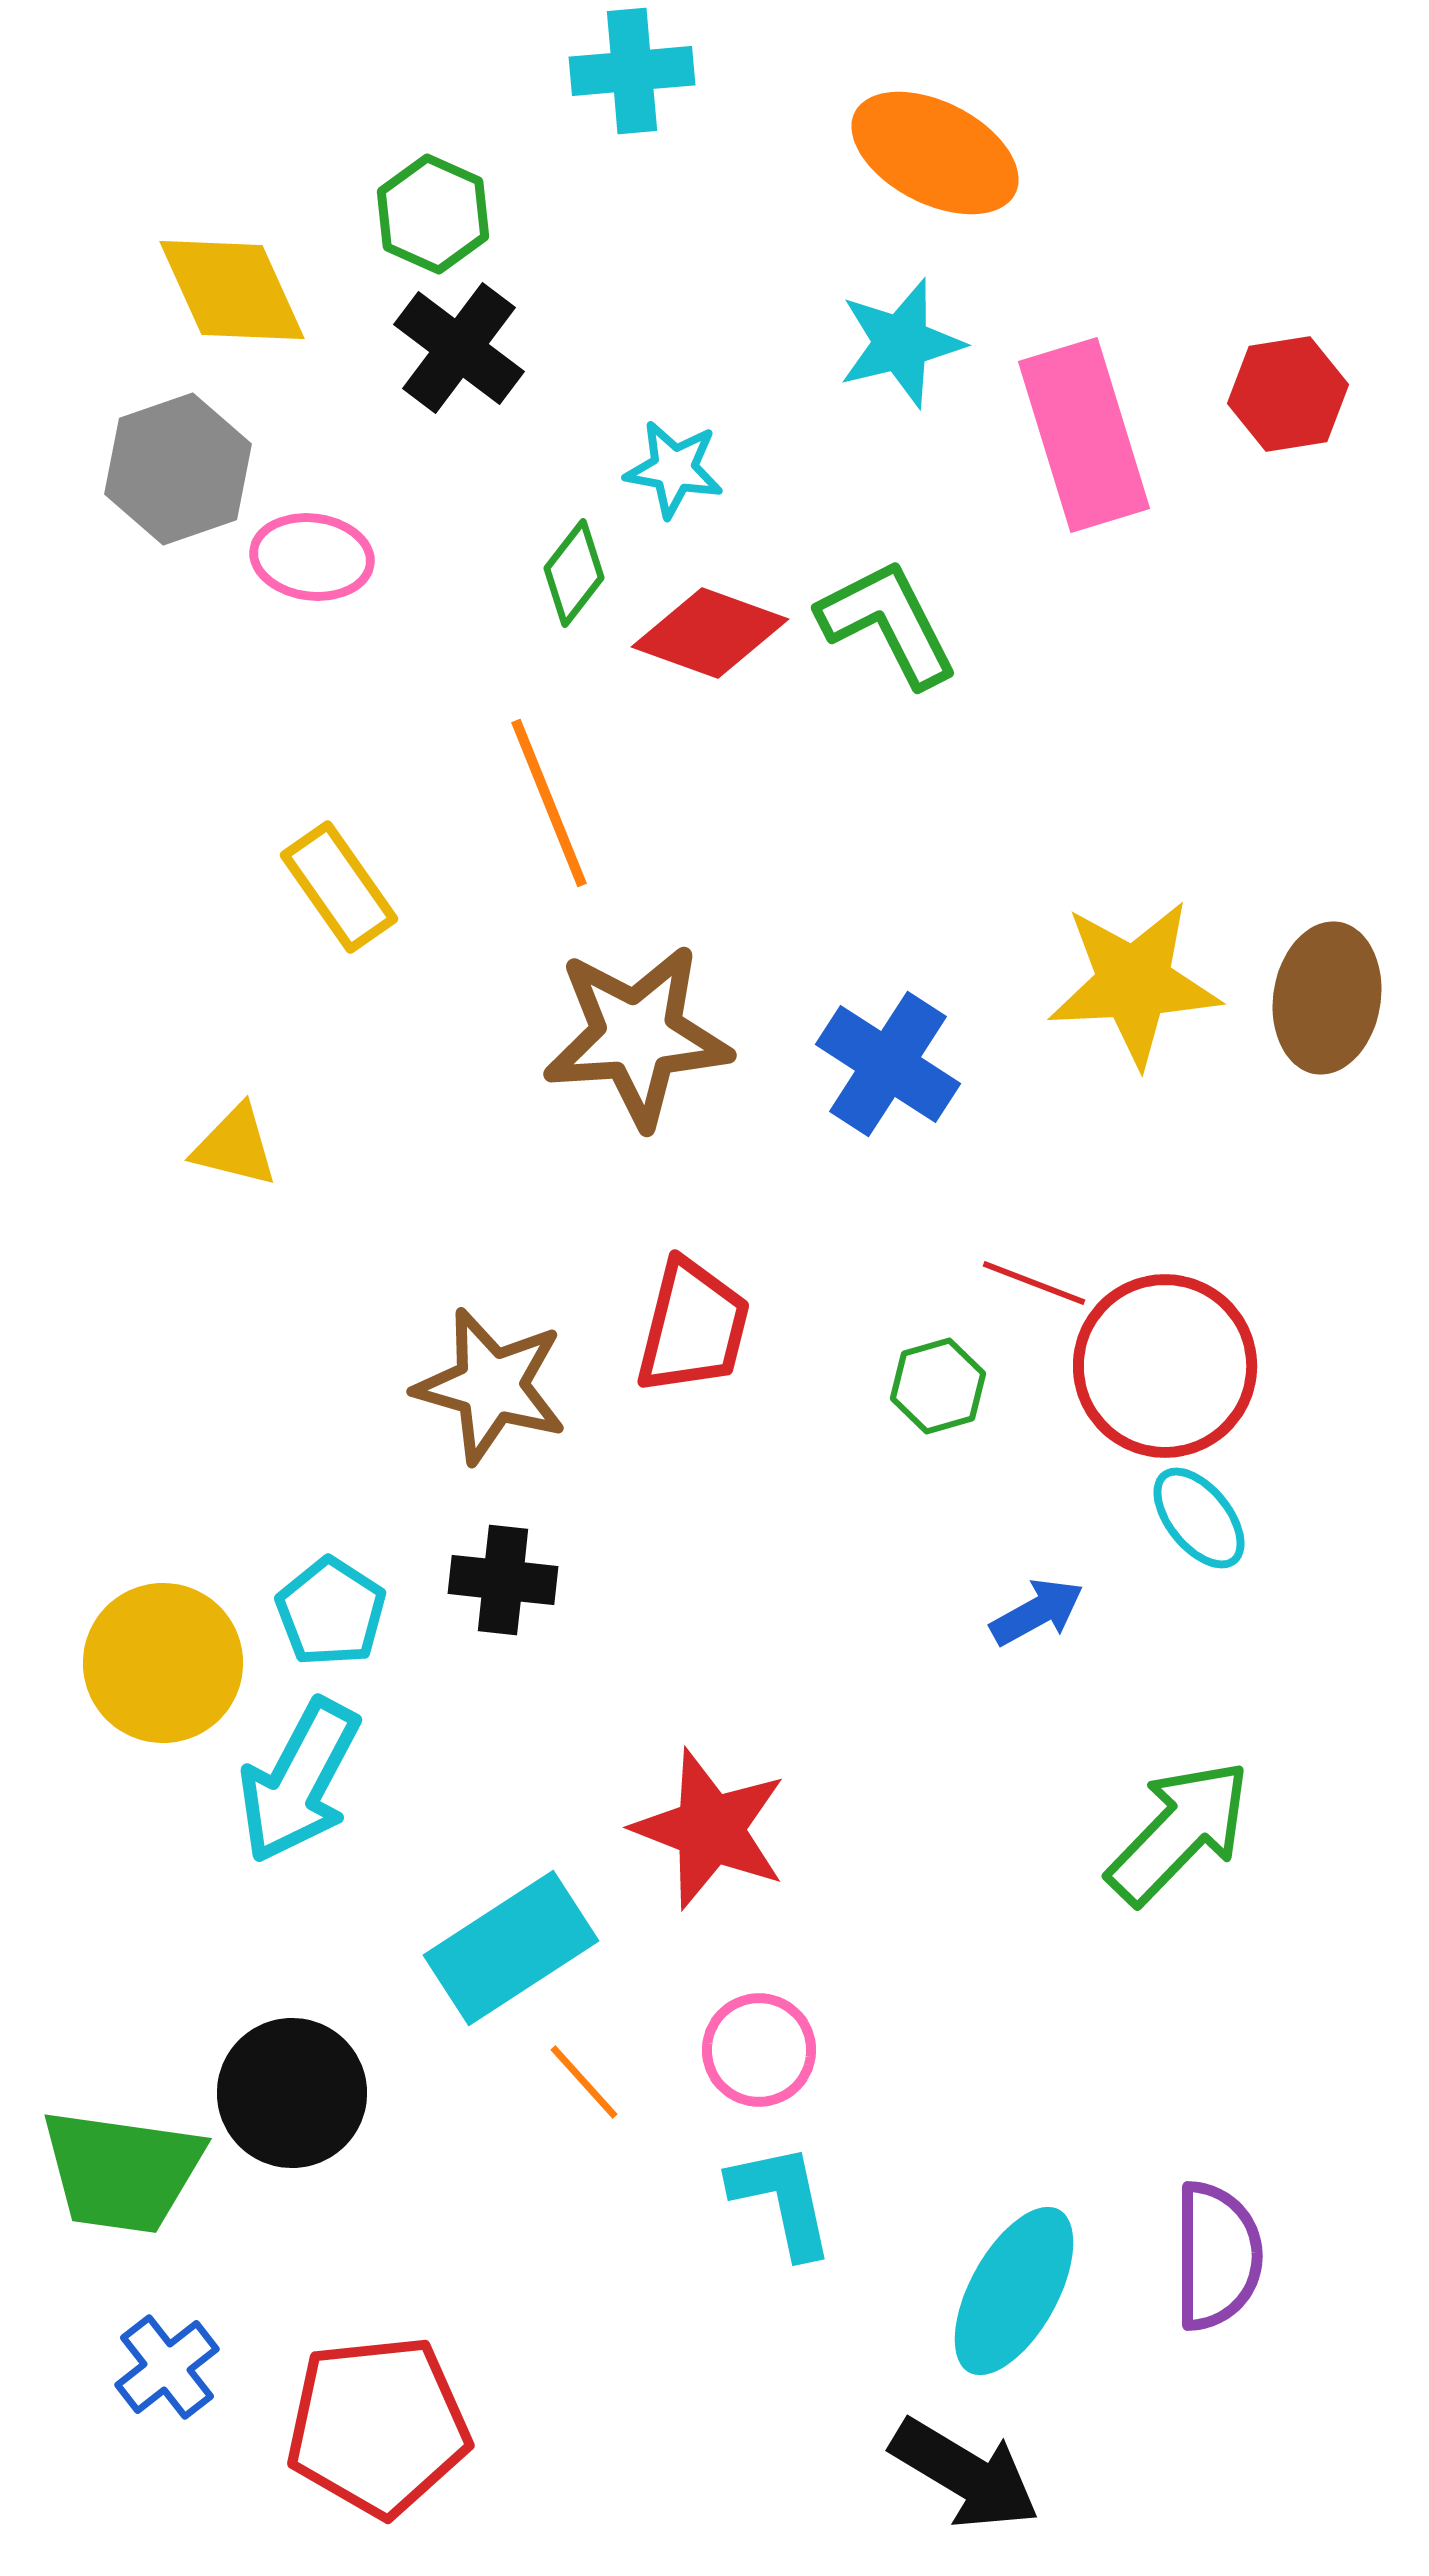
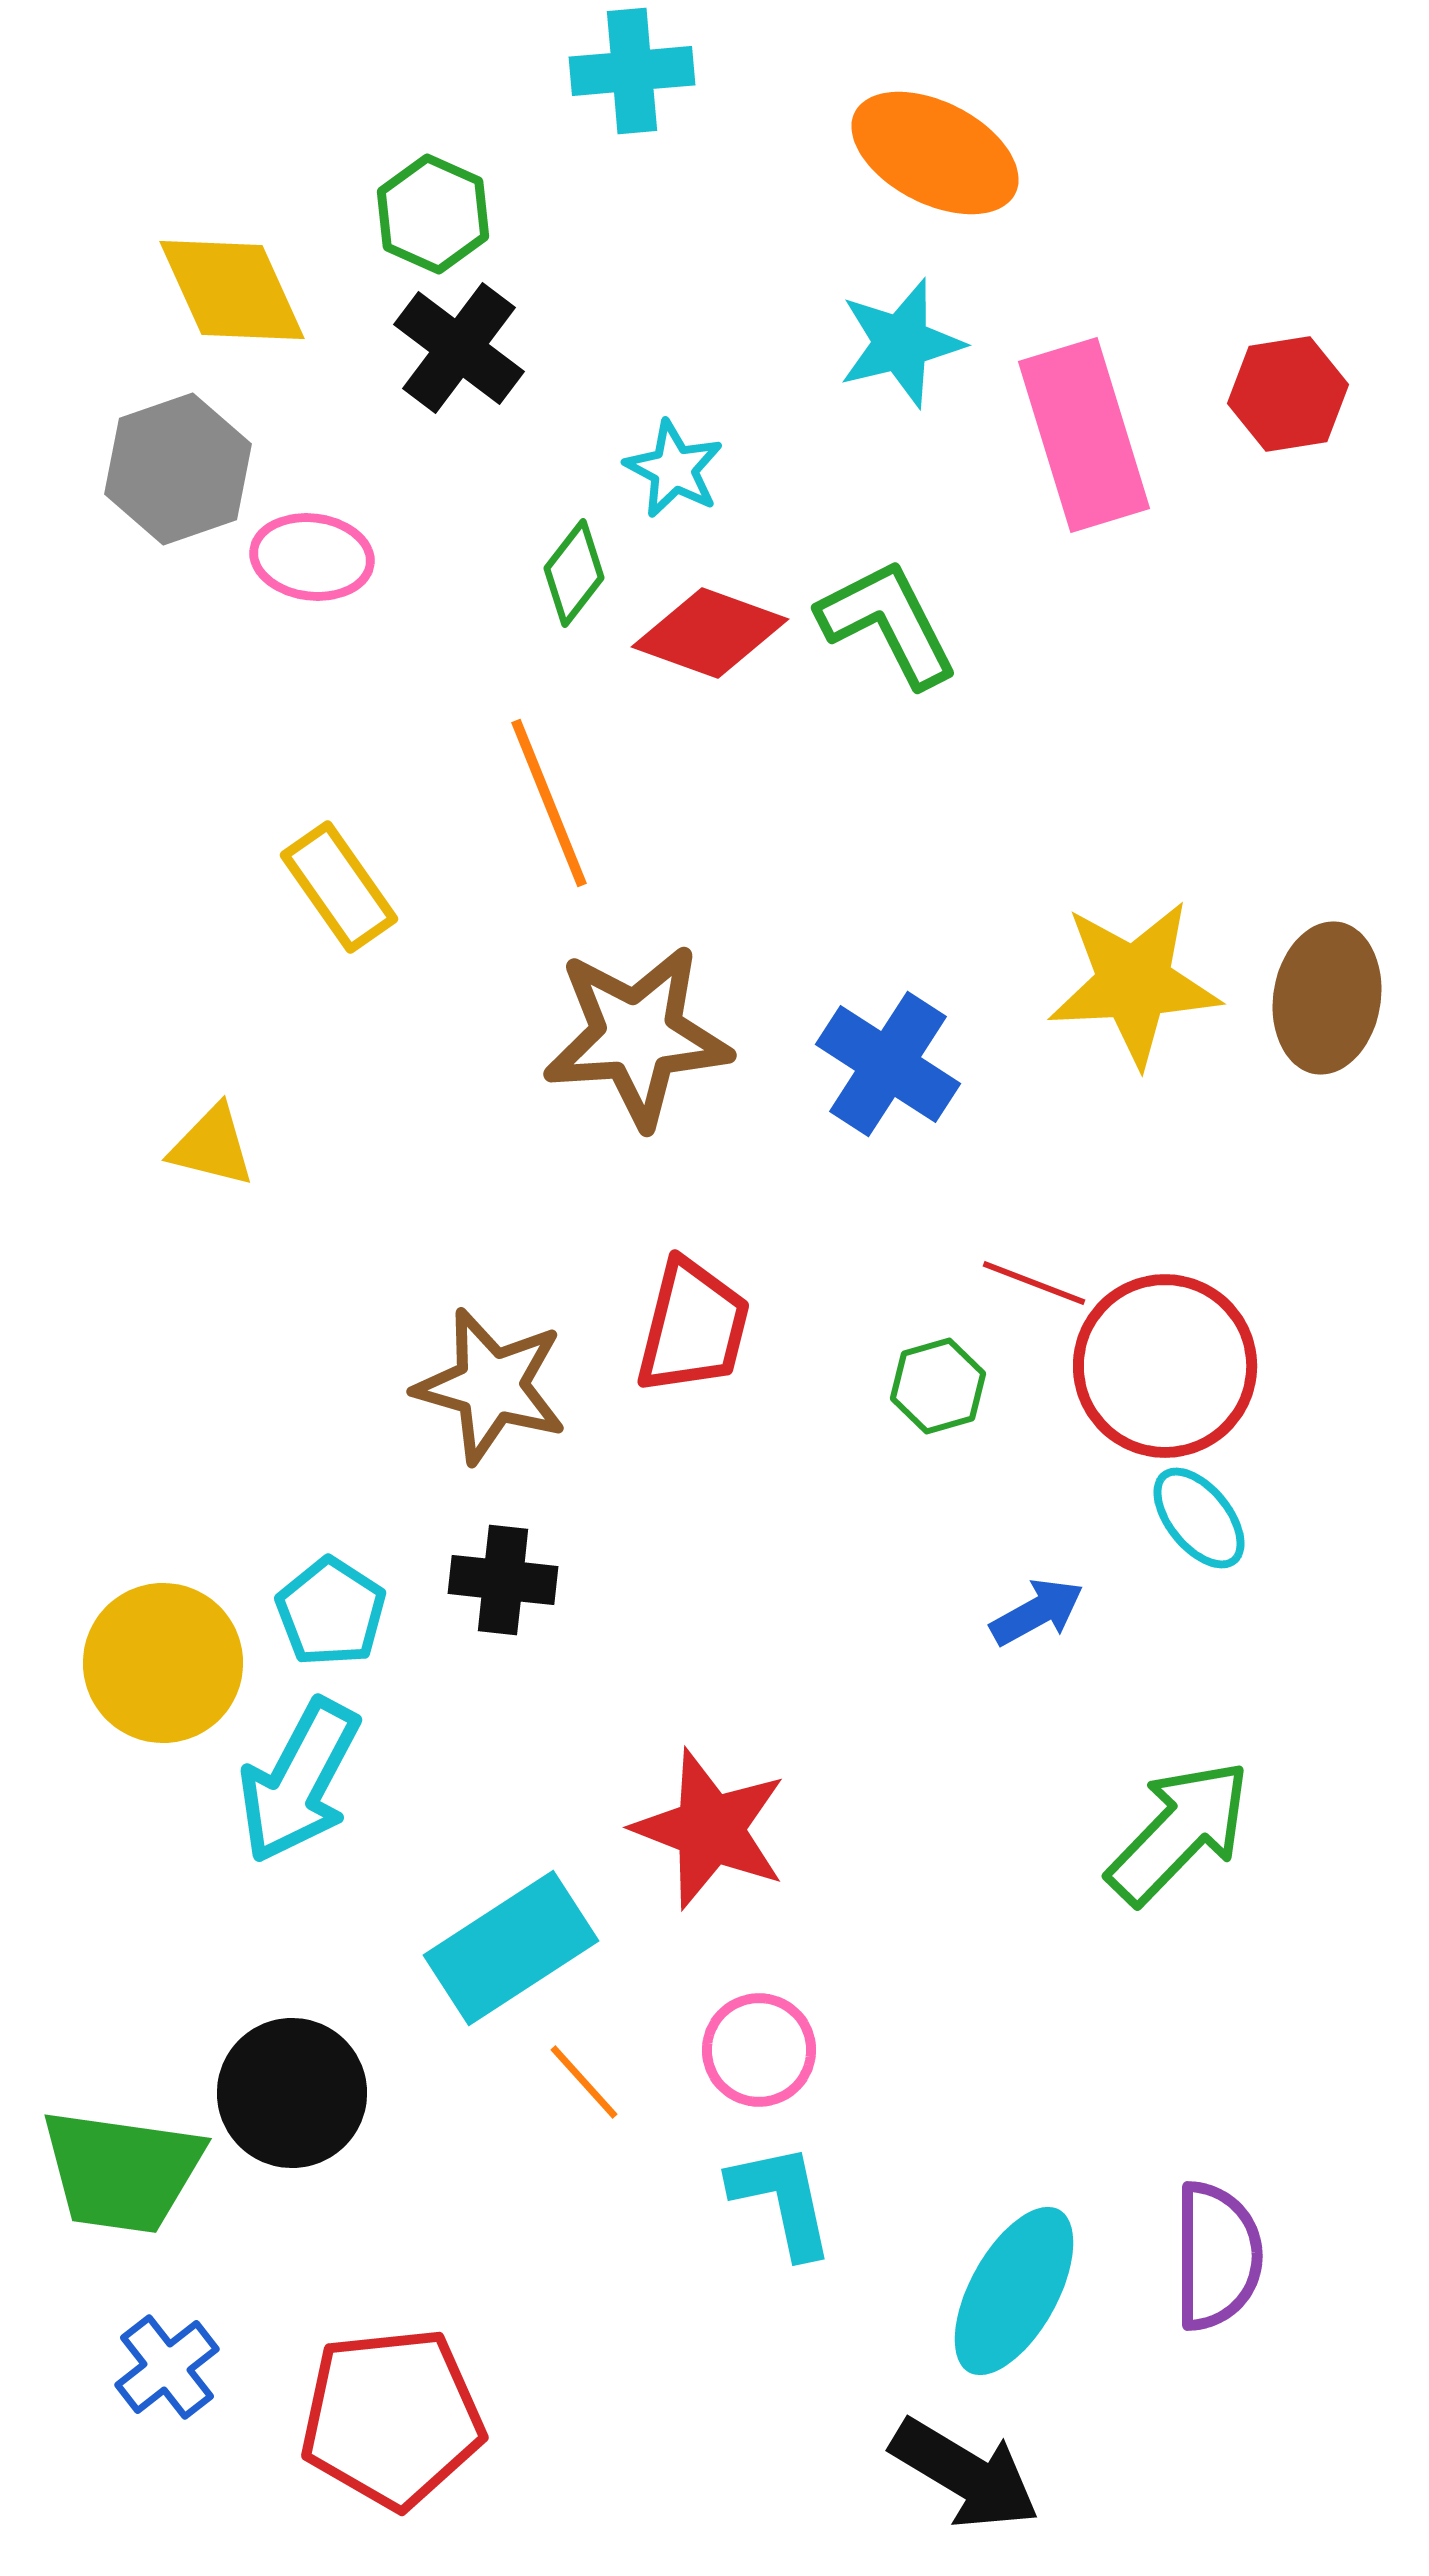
cyan star at (674, 469): rotated 18 degrees clockwise
yellow triangle at (235, 1146): moved 23 px left
red pentagon at (378, 2426): moved 14 px right, 8 px up
